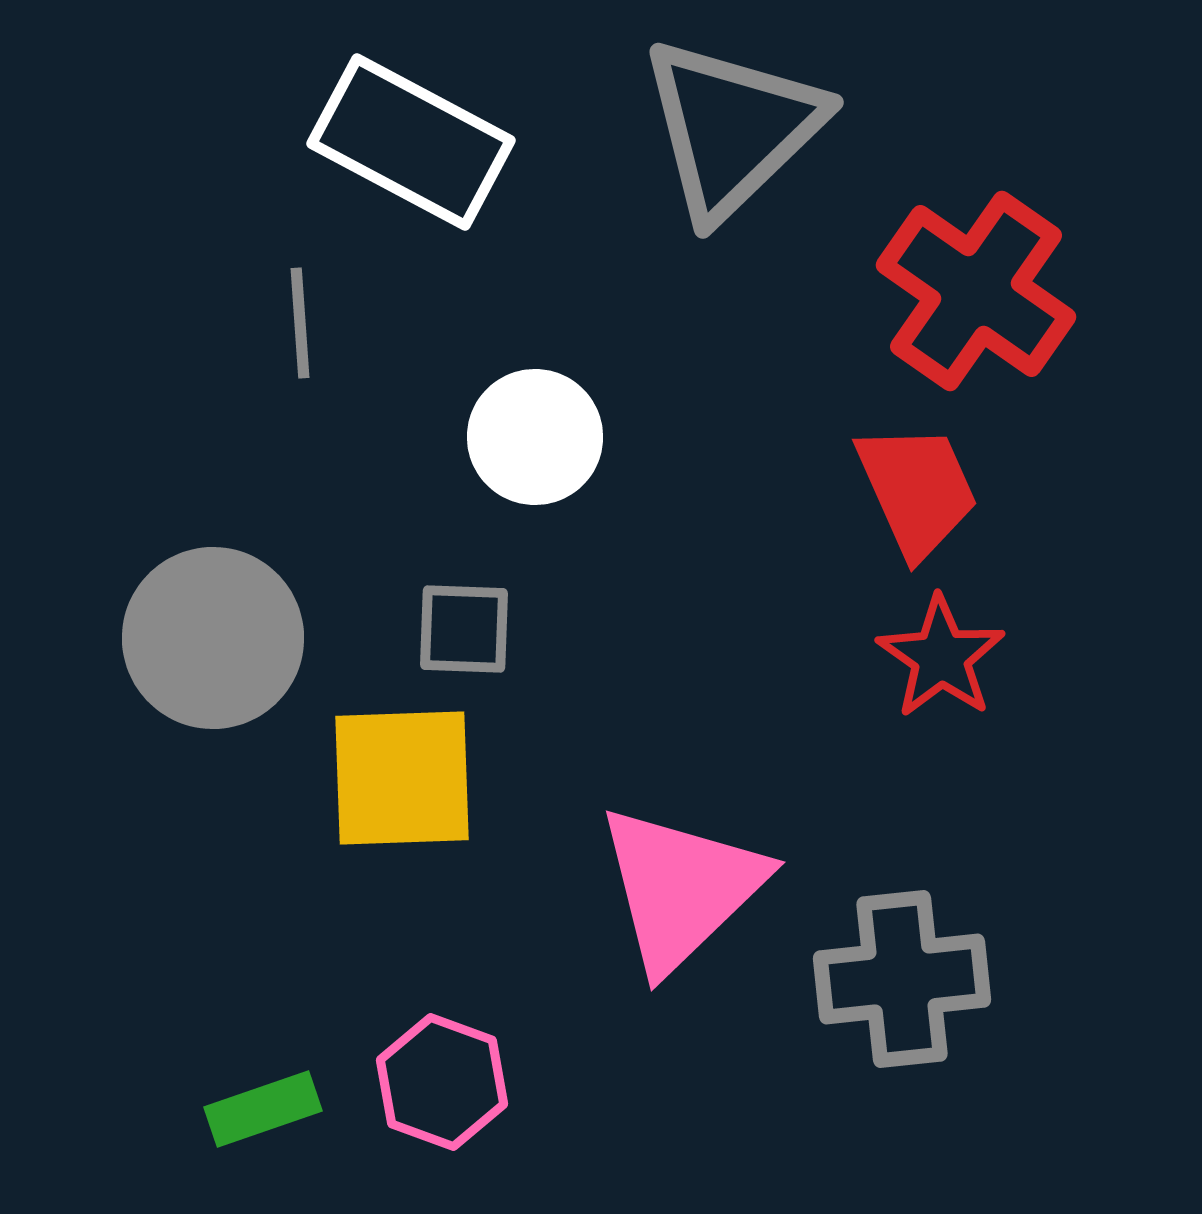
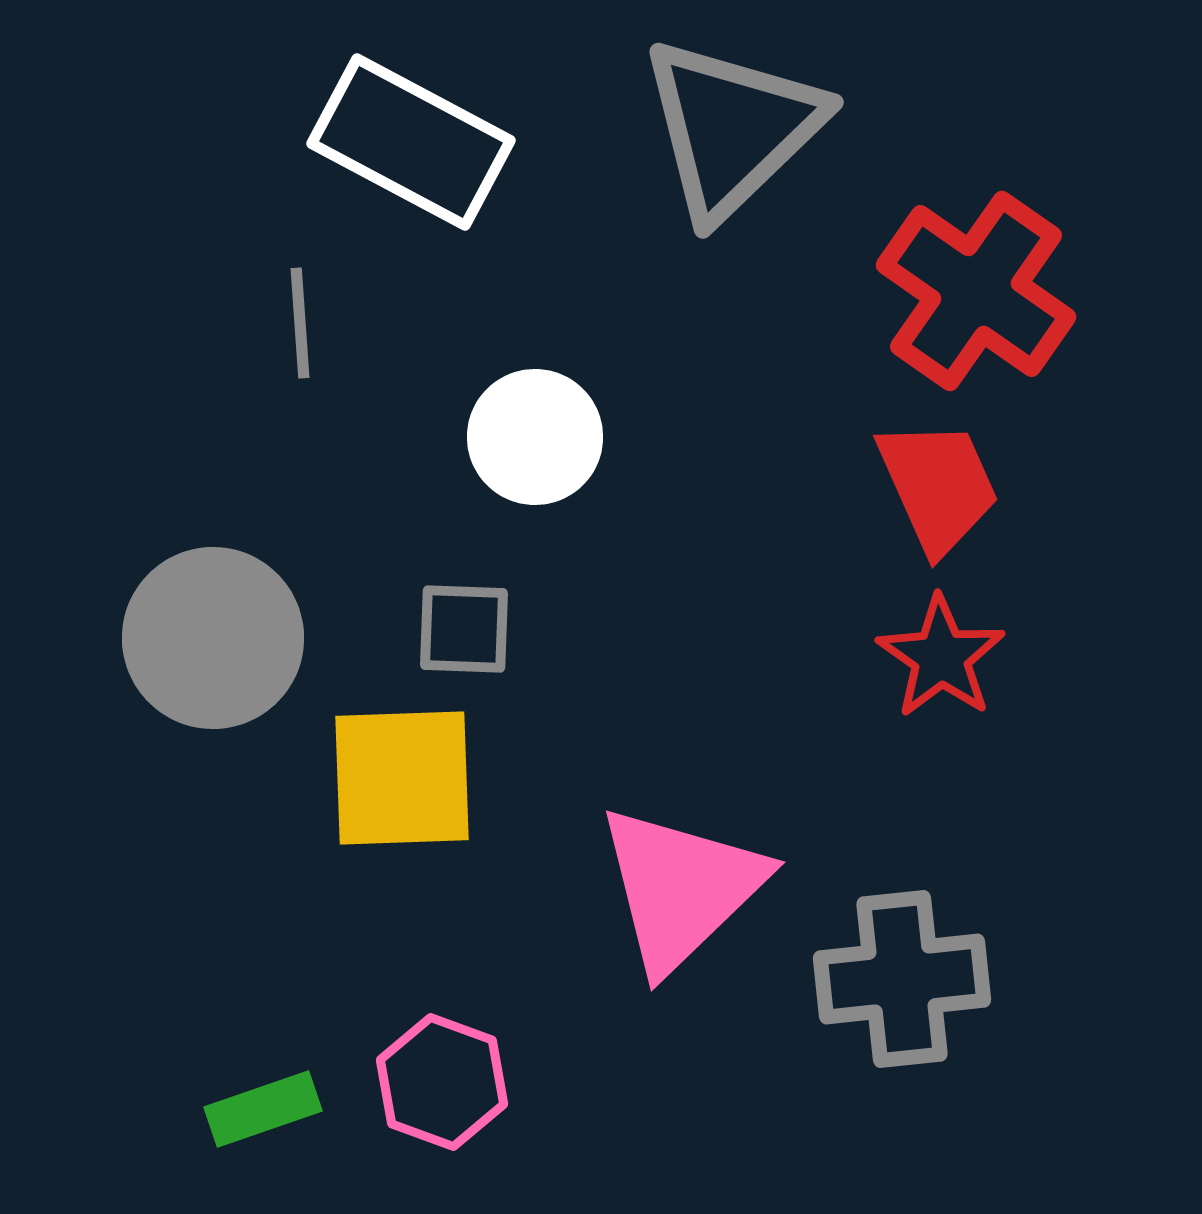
red trapezoid: moved 21 px right, 4 px up
